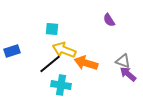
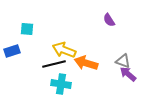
cyan square: moved 25 px left
black line: moved 4 px right; rotated 25 degrees clockwise
cyan cross: moved 1 px up
